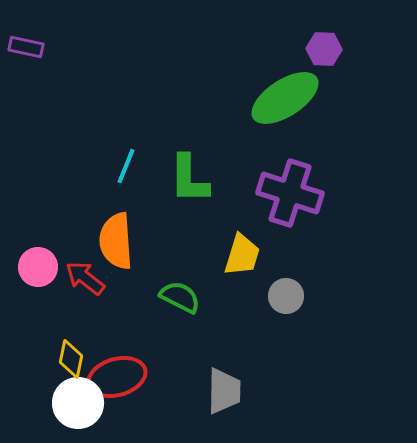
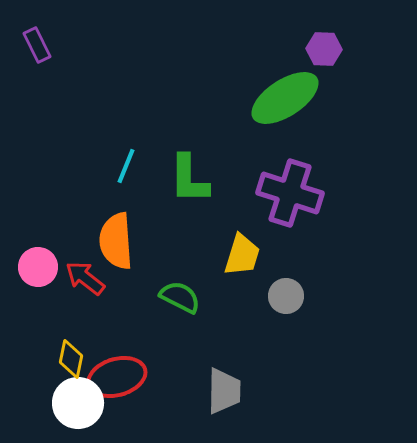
purple rectangle: moved 11 px right, 2 px up; rotated 52 degrees clockwise
